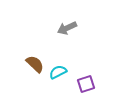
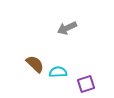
cyan semicircle: rotated 24 degrees clockwise
